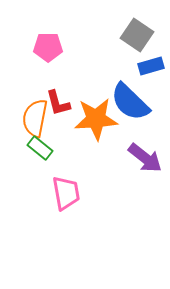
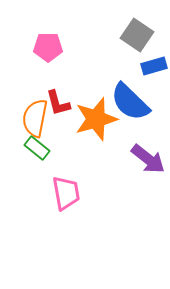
blue rectangle: moved 3 px right
orange star: rotated 12 degrees counterclockwise
green rectangle: moved 3 px left
purple arrow: moved 3 px right, 1 px down
